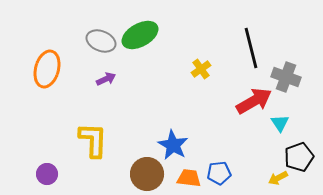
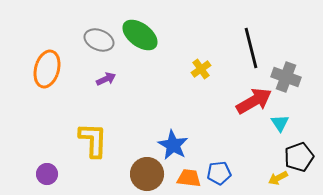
green ellipse: rotated 66 degrees clockwise
gray ellipse: moved 2 px left, 1 px up
